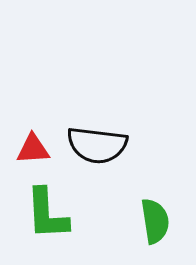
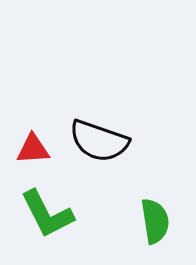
black semicircle: moved 2 px right, 4 px up; rotated 12 degrees clockwise
green L-shape: rotated 24 degrees counterclockwise
